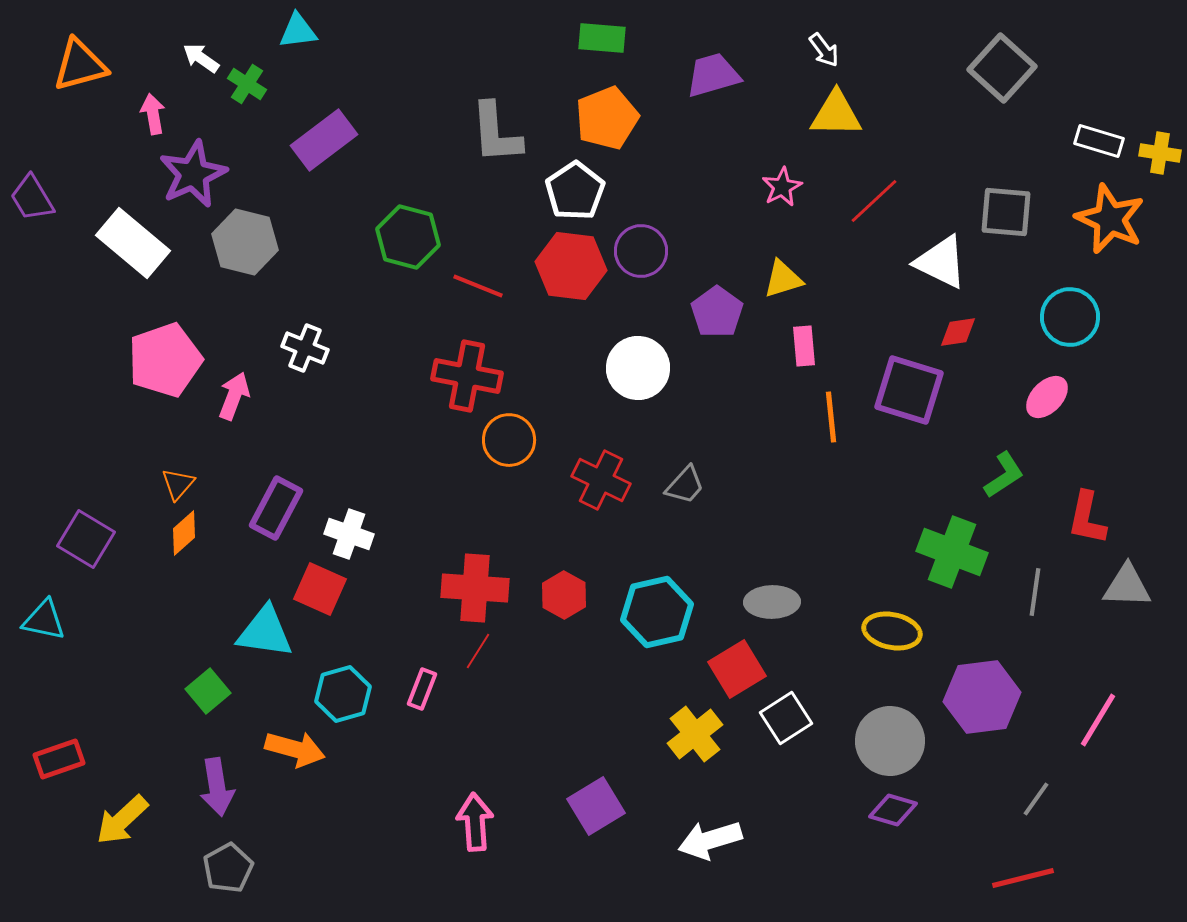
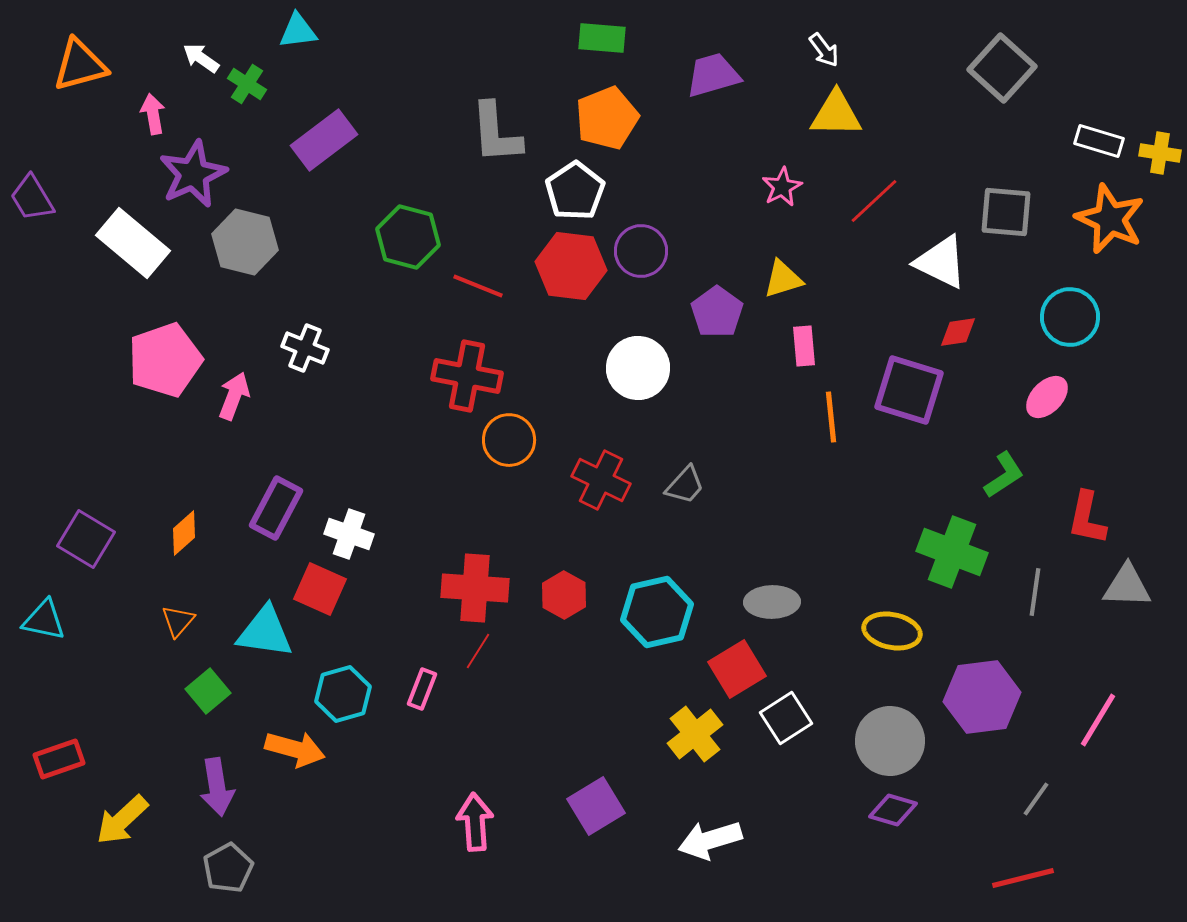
orange triangle at (178, 484): moved 137 px down
